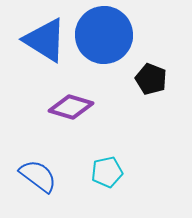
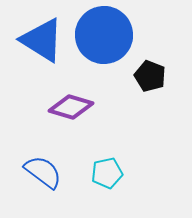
blue triangle: moved 3 px left
black pentagon: moved 1 px left, 3 px up
cyan pentagon: moved 1 px down
blue semicircle: moved 5 px right, 4 px up
